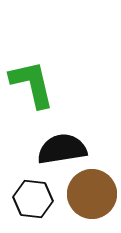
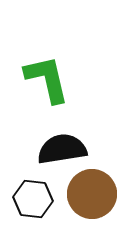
green L-shape: moved 15 px right, 5 px up
